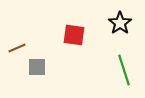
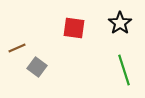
red square: moved 7 px up
gray square: rotated 36 degrees clockwise
